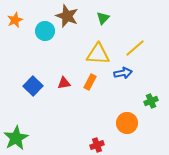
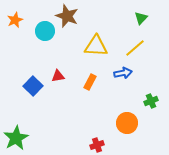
green triangle: moved 38 px right
yellow triangle: moved 2 px left, 8 px up
red triangle: moved 6 px left, 7 px up
